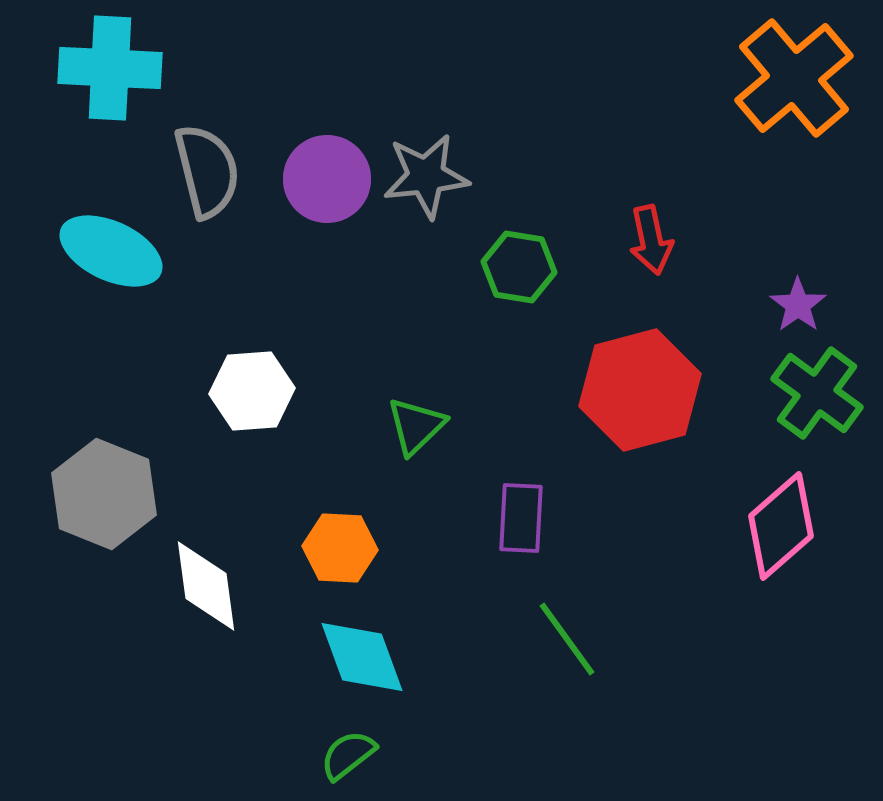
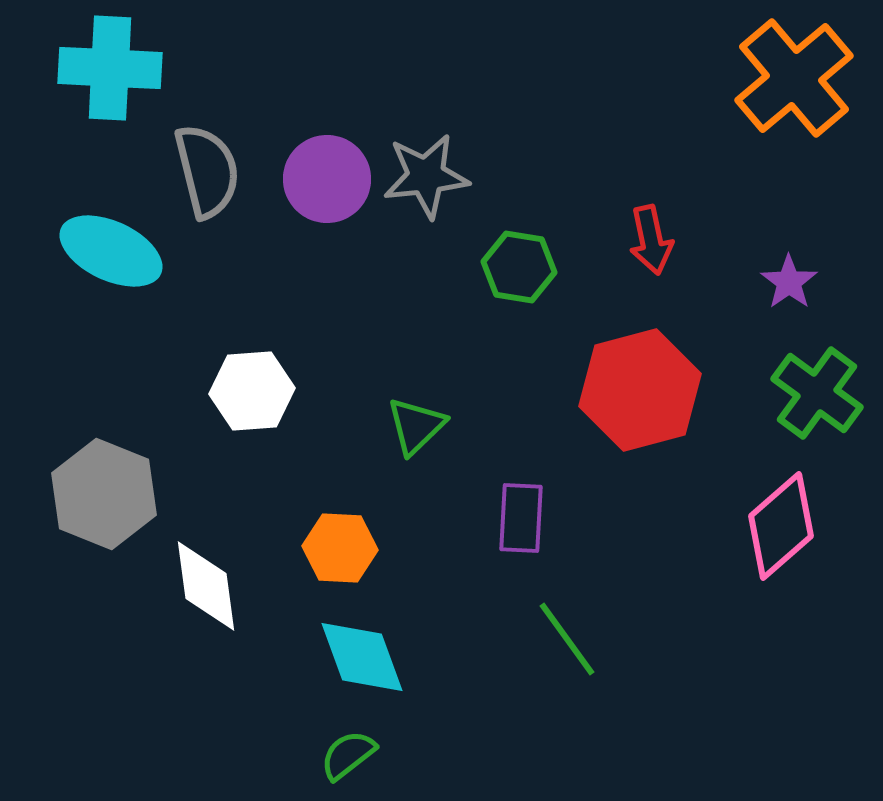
purple star: moved 9 px left, 23 px up
